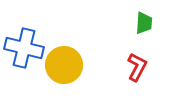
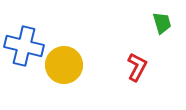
green trapezoid: moved 18 px right; rotated 20 degrees counterclockwise
blue cross: moved 2 px up
